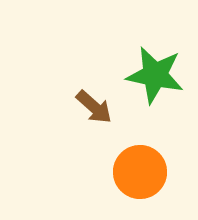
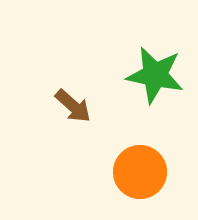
brown arrow: moved 21 px left, 1 px up
